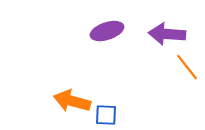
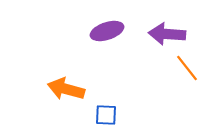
orange line: moved 1 px down
orange arrow: moved 6 px left, 12 px up
